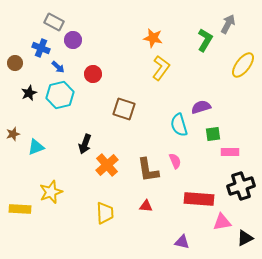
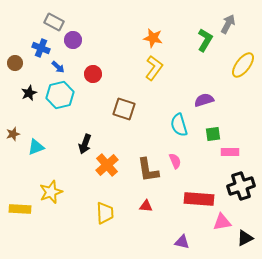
yellow L-shape: moved 7 px left
purple semicircle: moved 3 px right, 7 px up
